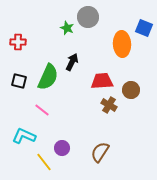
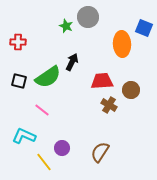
green star: moved 1 px left, 2 px up
green semicircle: rotated 32 degrees clockwise
